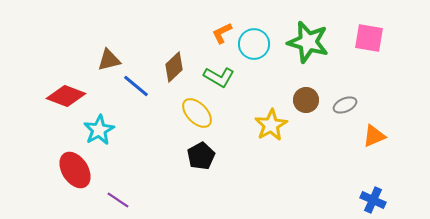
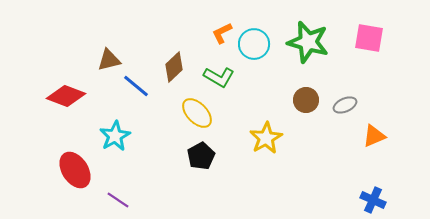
yellow star: moved 5 px left, 13 px down
cyan star: moved 16 px right, 6 px down
